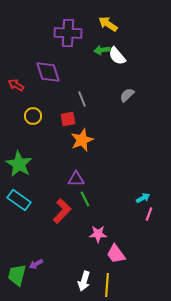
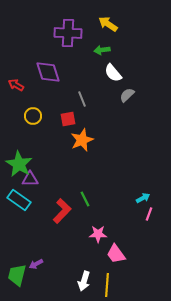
white semicircle: moved 4 px left, 17 px down
purple triangle: moved 46 px left
